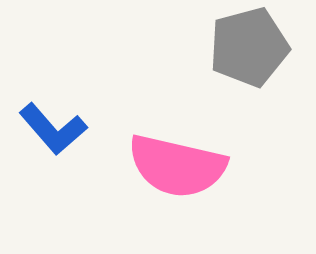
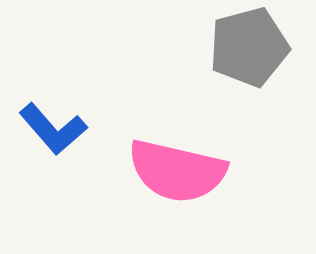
pink semicircle: moved 5 px down
